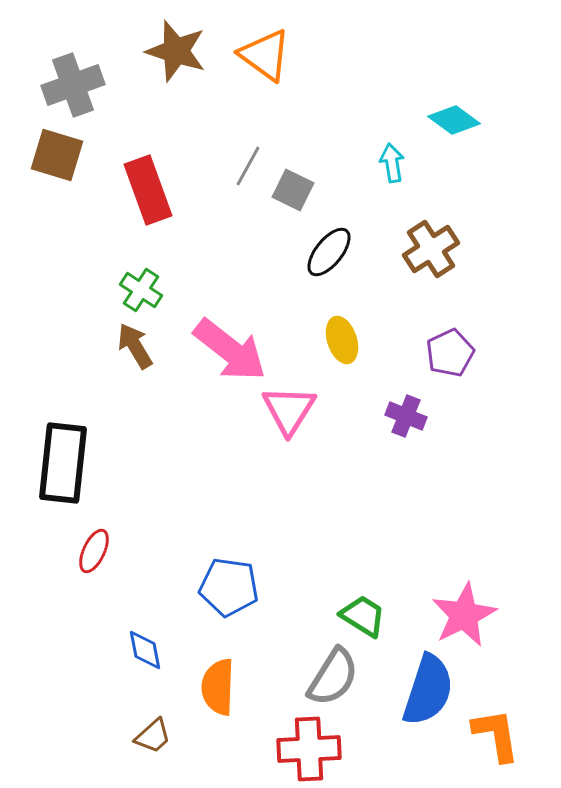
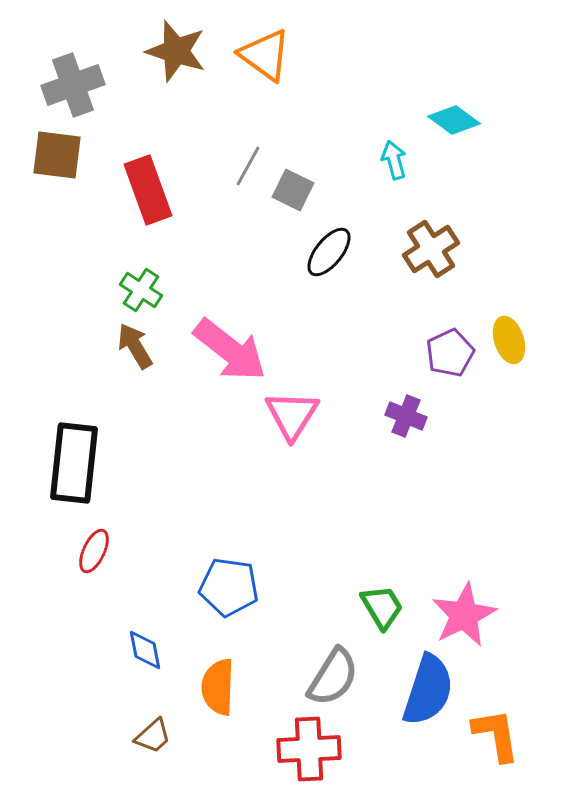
brown square: rotated 10 degrees counterclockwise
cyan arrow: moved 2 px right, 3 px up; rotated 6 degrees counterclockwise
yellow ellipse: moved 167 px right
pink triangle: moved 3 px right, 5 px down
black rectangle: moved 11 px right
green trapezoid: moved 19 px right, 9 px up; rotated 27 degrees clockwise
